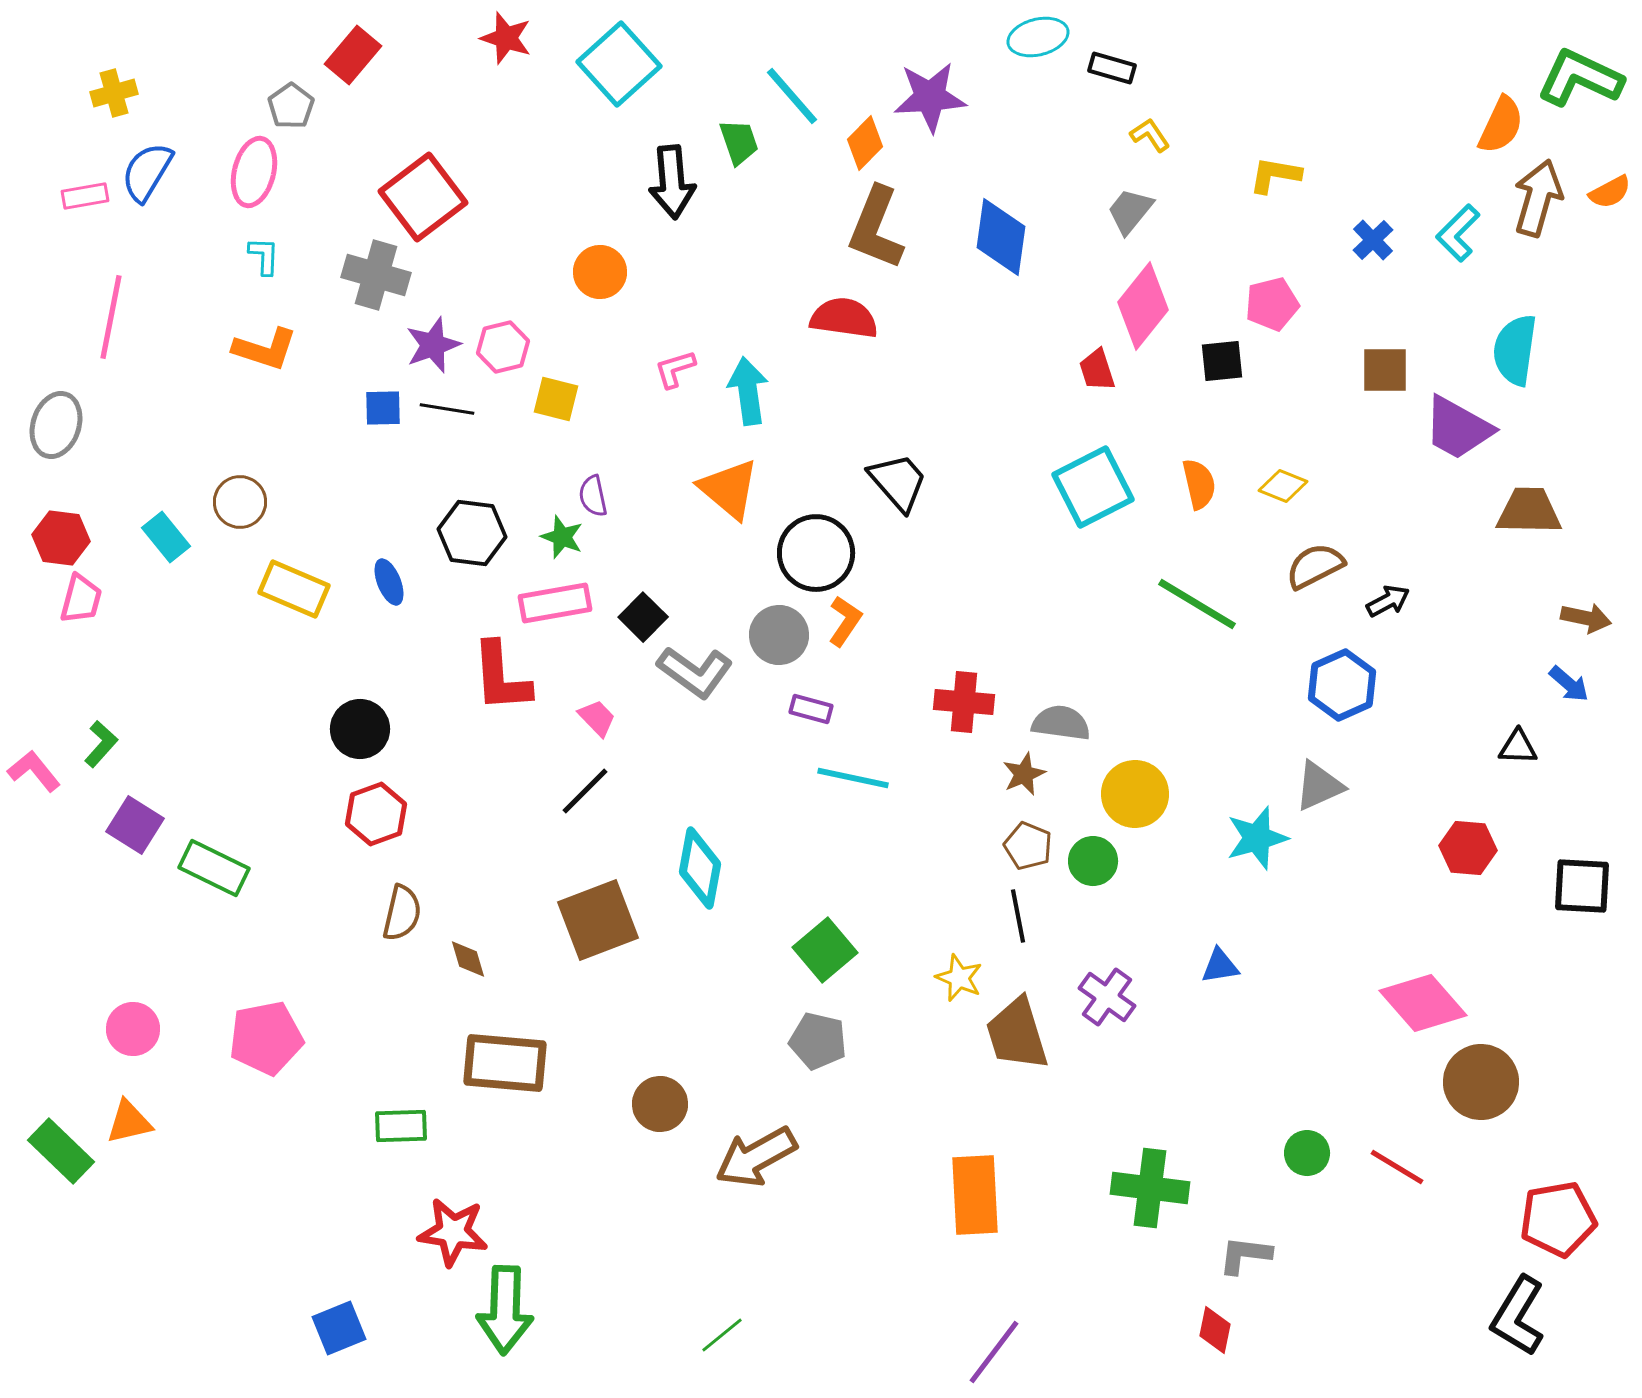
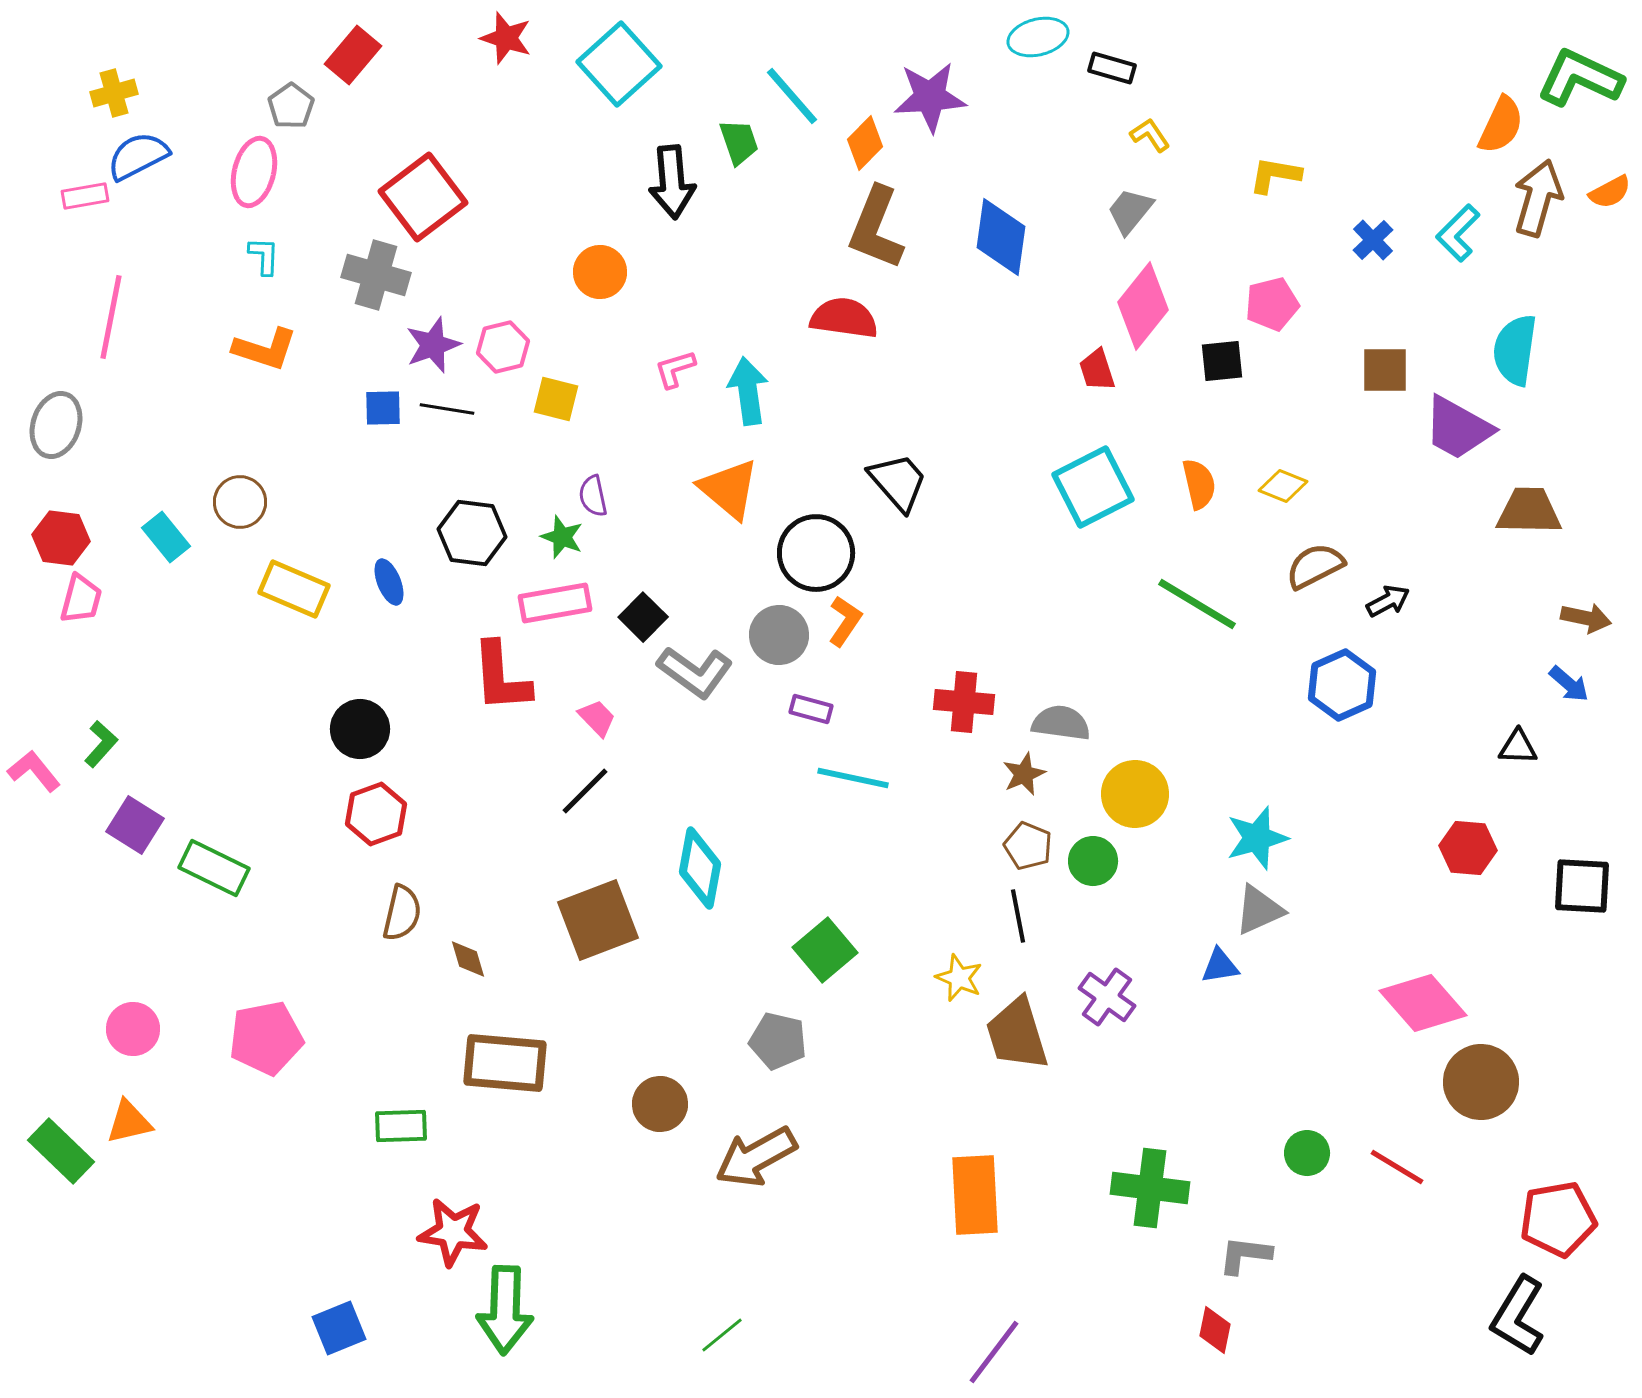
blue semicircle at (147, 172): moved 9 px left, 16 px up; rotated 32 degrees clockwise
gray triangle at (1319, 786): moved 60 px left, 124 px down
gray pentagon at (818, 1041): moved 40 px left
